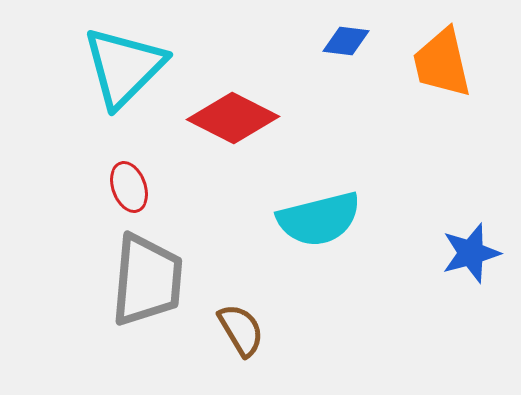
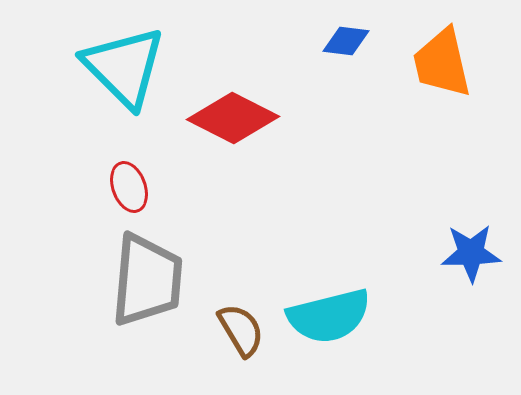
cyan triangle: rotated 30 degrees counterclockwise
cyan semicircle: moved 10 px right, 97 px down
blue star: rotated 14 degrees clockwise
